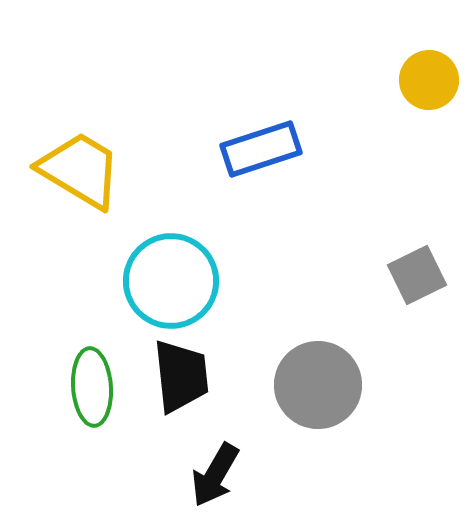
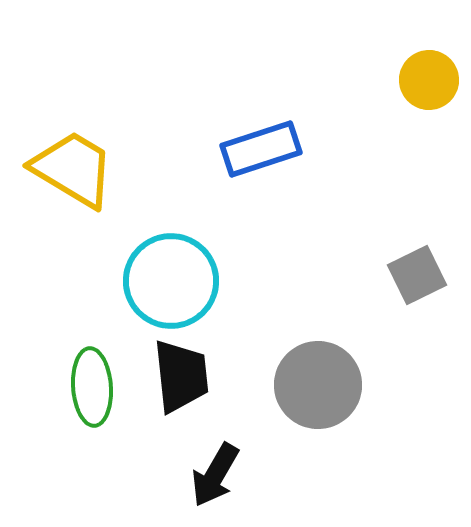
yellow trapezoid: moved 7 px left, 1 px up
